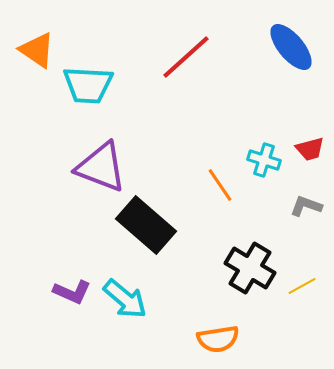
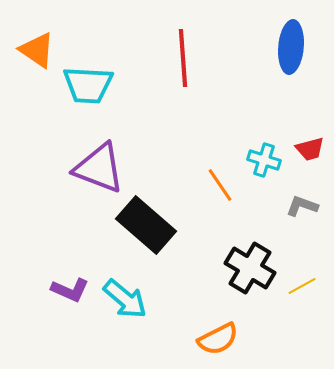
blue ellipse: rotated 45 degrees clockwise
red line: moved 3 px left, 1 px down; rotated 52 degrees counterclockwise
purple triangle: moved 2 px left, 1 px down
gray L-shape: moved 4 px left
purple L-shape: moved 2 px left, 2 px up
orange semicircle: rotated 18 degrees counterclockwise
